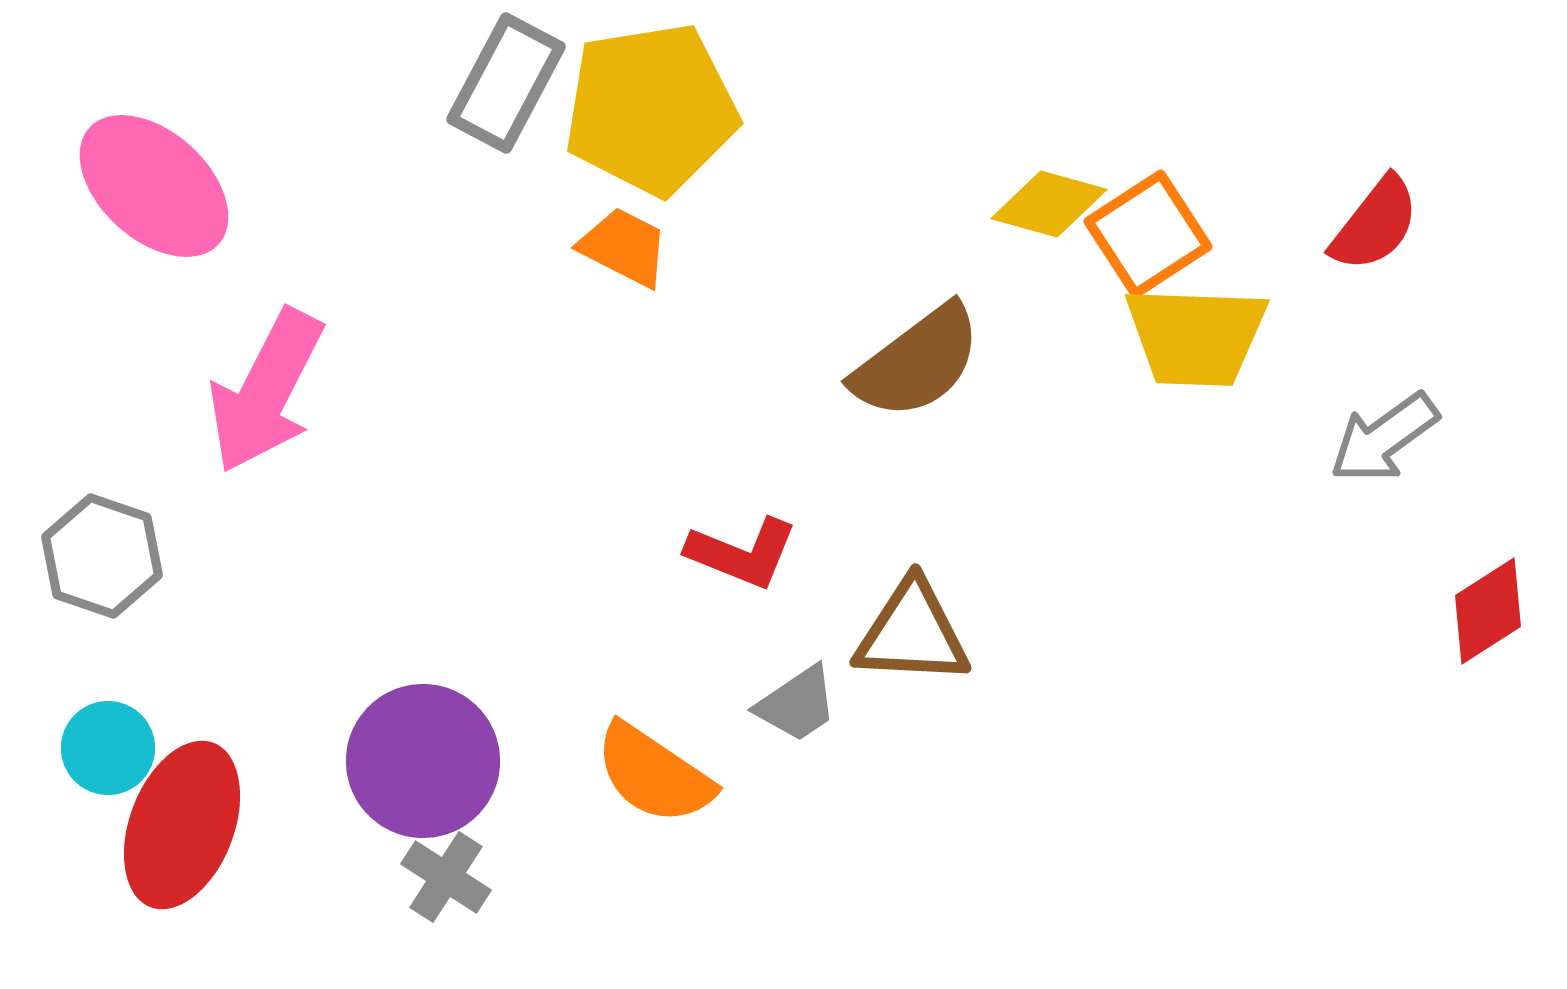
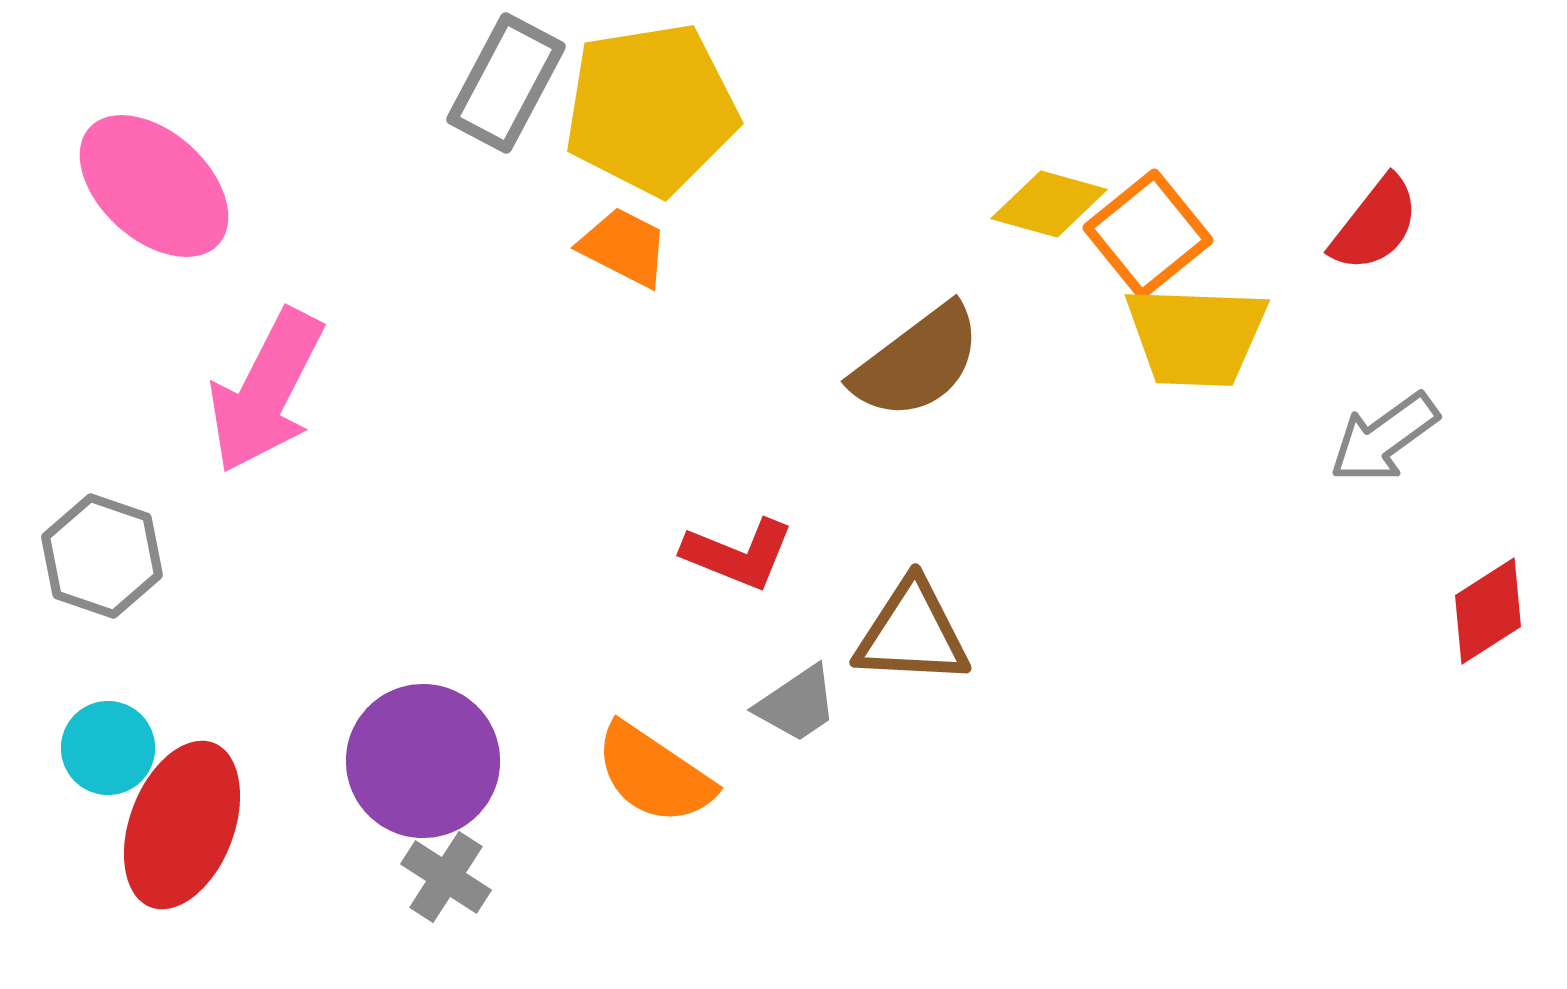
orange square: rotated 6 degrees counterclockwise
red L-shape: moved 4 px left, 1 px down
